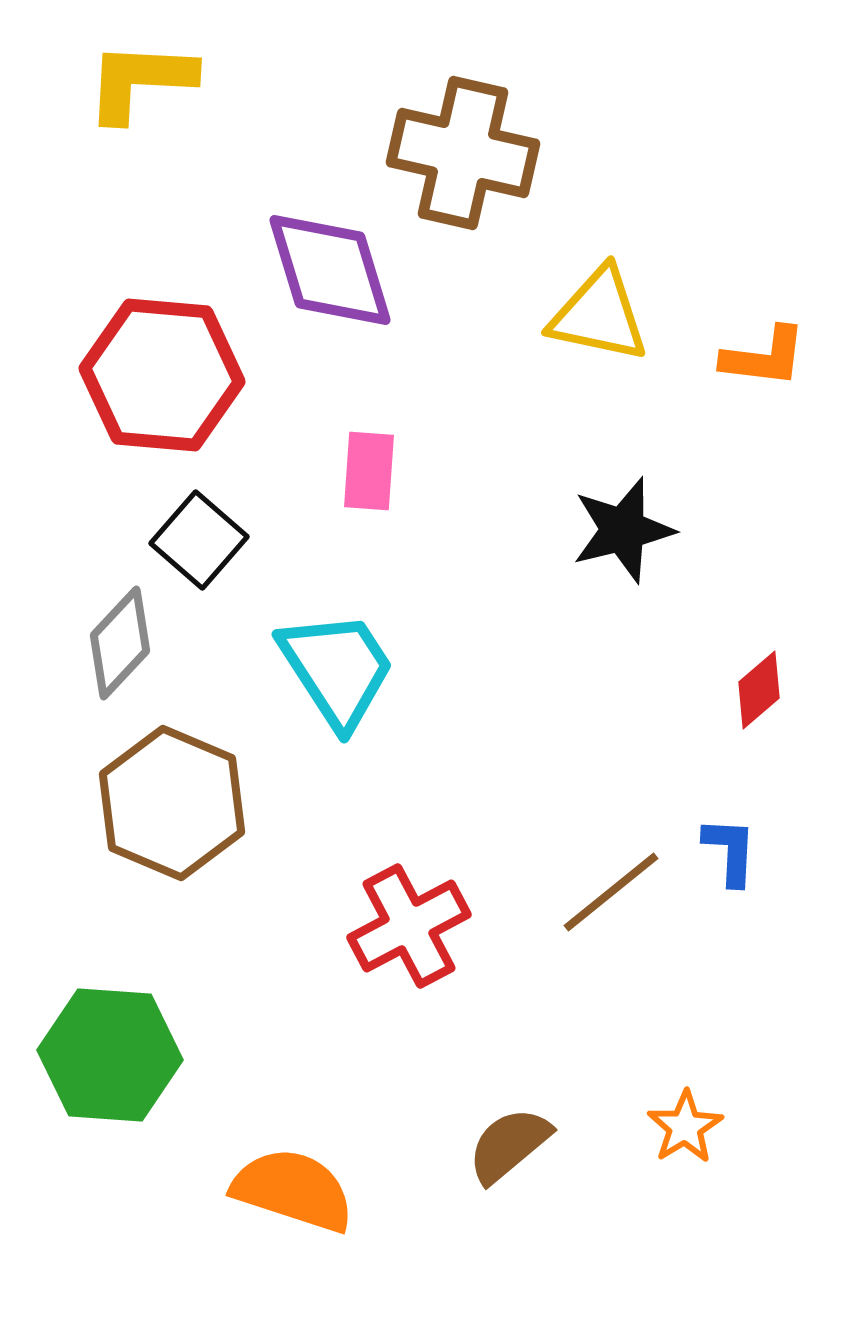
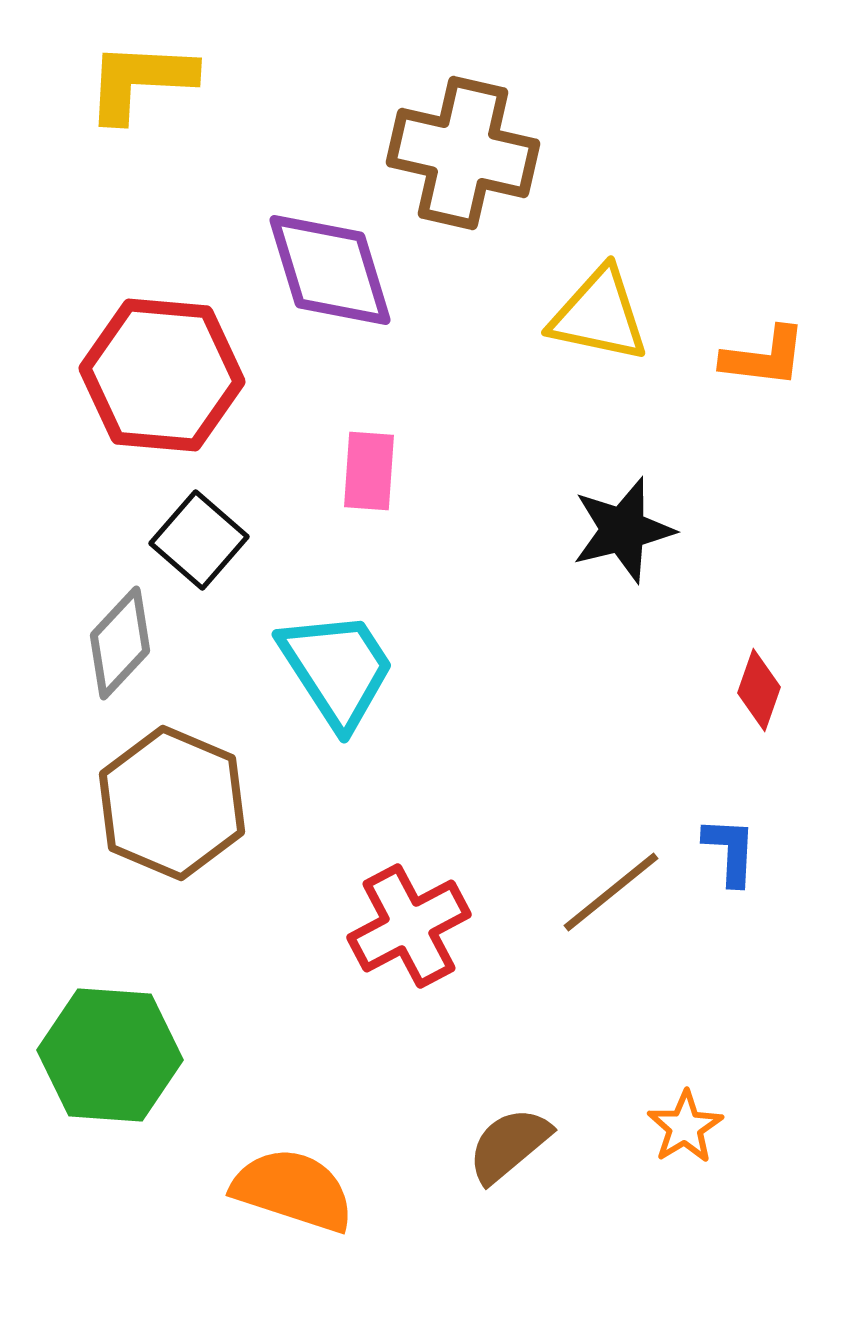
red diamond: rotated 30 degrees counterclockwise
